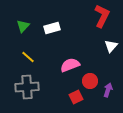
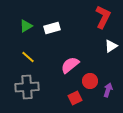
red L-shape: moved 1 px right, 1 px down
green triangle: moved 3 px right; rotated 16 degrees clockwise
white triangle: rotated 16 degrees clockwise
pink semicircle: rotated 18 degrees counterclockwise
red square: moved 1 px left, 1 px down
